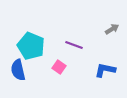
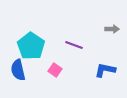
gray arrow: rotated 32 degrees clockwise
cyan pentagon: rotated 12 degrees clockwise
pink square: moved 4 px left, 3 px down
